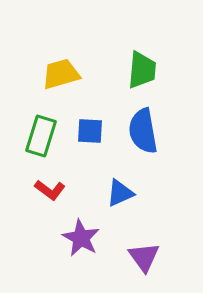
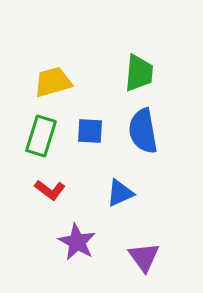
green trapezoid: moved 3 px left, 3 px down
yellow trapezoid: moved 8 px left, 8 px down
purple star: moved 4 px left, 4 px down
